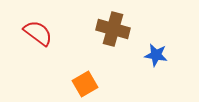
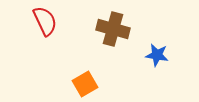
red semicircle: moved 7 px right, 12 px up; rotated 28 degrees clockwise
blue star: moved 1 px right
